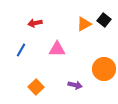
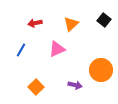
orange triangle: moved 13 px left; rotated 14 degrees counterclockwise
pink triangle: rotated 24 degrees counterclockwise
orange circle: moved 3 px left, 1 px down
